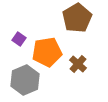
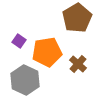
purple square: moved 2 px down
gray hexagon: rotated 12 degrees counterclockwise
